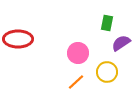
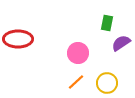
yellow circle: moved 11 px down
